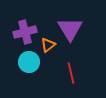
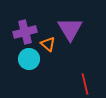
orange triangle: moved 1 px up; rotated 42 degrees counterclockwise
cyan circle: moved 3 px up
red line: moved 14 px right, 11 px down
